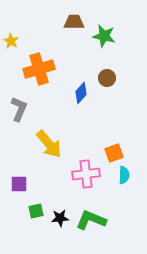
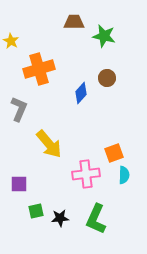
green L-shape: moved 5 px right, 1 px up; rotated 88 degrees counterclockwise
